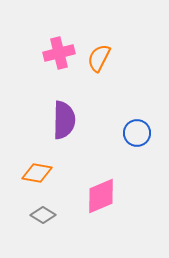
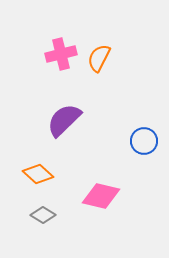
pink cross: moved 2 px right, 1 px down
purple semicircle: rotated 135 degrees counterclockwise
blue circle: moved 7 px right, 8 px down
orange diamond: moved 1 px right, 1 px down; rotated 32 degrees clockwise
pink diamond: rotated 36 degrees clockwise
